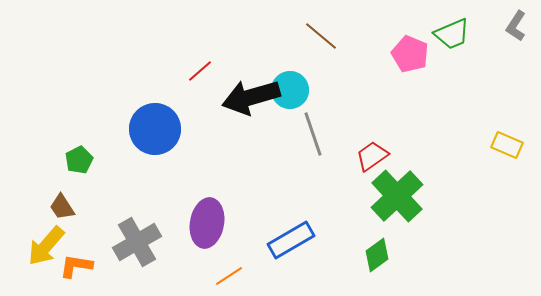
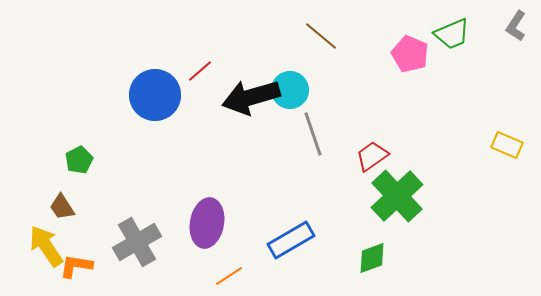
blue circle: moved 34 px up
yellow arrow: rotated 105 degrees clockwise
green diamond: moved 5 px left, 3 px down; rotated 16 degrees clockwise
